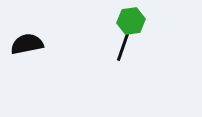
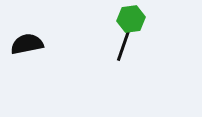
green hexagon: moved 2 px up
